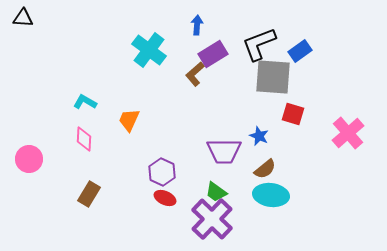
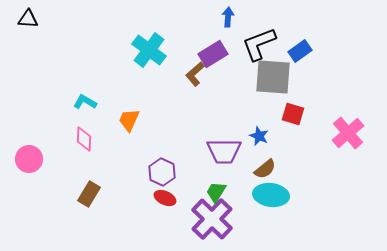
black triangle: moved 5 px right, 1 px down
blue arrow: moved 31 px right, 8 px up
green trapezoid: rotated 85 degrees clockwise
